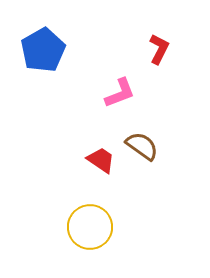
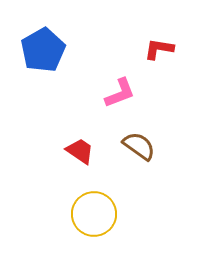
red L-shape: rotated 108 degrees counterclockwise
brown semicircle: moved 3 px left
red trapezoid: moved 21 px left, 9 px up
yellow circle: moved 4 px right, 13 px up
